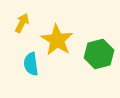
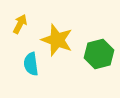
yellow arrow: moved 2 px left, 1 px down
yellow star: rotated 12 degrees counterclockwise
